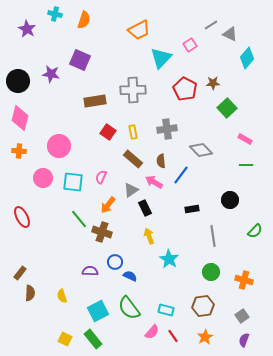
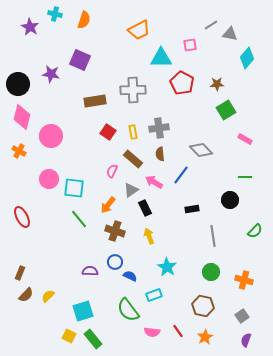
purple star at (27, 29): moved 3 px right, 2 px up
gray triangle at (230, 34): rotated 14 degrees counterclockwise
pink square at (190, 45): rotated 24 degrees clockwise
cyan triangle at (161, 58): rotated 45 degrees clockwise
black circle at (18, 81): moved 3 px down
brown star at (213, 83): moved 4 px right, 1 px down
red pentagon at (185, 89): moved 3 px left, 6 px up
green square at (227, 108): moved 1 px left, 2 px down; rotated 12 degrees clockwise
pink diamond at (20, 118): moved 2 px right, 1 px up
gray cross at (167, 129): moved 8 px left, 1 px up
pink circle at (59, 146): moved 8 px left, 10 px up
orange cross at (19, 151): rotated 24 degrees clockwise
brown semicircle at (161, 161): moved 1 px left, 7 px up
green line at (246, 165): moved 1 px left, 12 px down
pink semicircle at (101, 177): moved 11 px right, 6 px up
pink circle at (43, 178): moved 6 px right, 1 px down
cyan square at (73, 182): moved 1 px right, 6 px down
brown cross at (102, 232): moved 13 px right, 1 px up
cyan star at (169, 259): moved 2 px left, 8 px down
brown rectangle at (20, 273): rotated 16 degrees counterclockwise
brown semicircle at (30, 293): moved 4 px left, 2 px down; rotated 42 degrees clockwise
yellow semicircle at (62, 296): moved 14 px left; rotated 64 degrees clockwise
brown hexagon at (203, 306): rotated 20 degrees clockwise
green semicircle at (129, 308): moved 1 px left, 2 px down
cyan rectangle at (166, 310): moved 12 px left, 15 px up; rotated 35 degrees counterclockwise
cyan square at (98, 311): moved 15 px left; rotated 10 degrees clockwise
pink semicircle at (152, 332): rotated 56 degrees clockwise
red line at (173, 336): moved 5 px right, 5 px up
yellow square at (65, 339): moved 4 px right, 3 px up
purple semicircle at (244, 340): moved 2 px right
